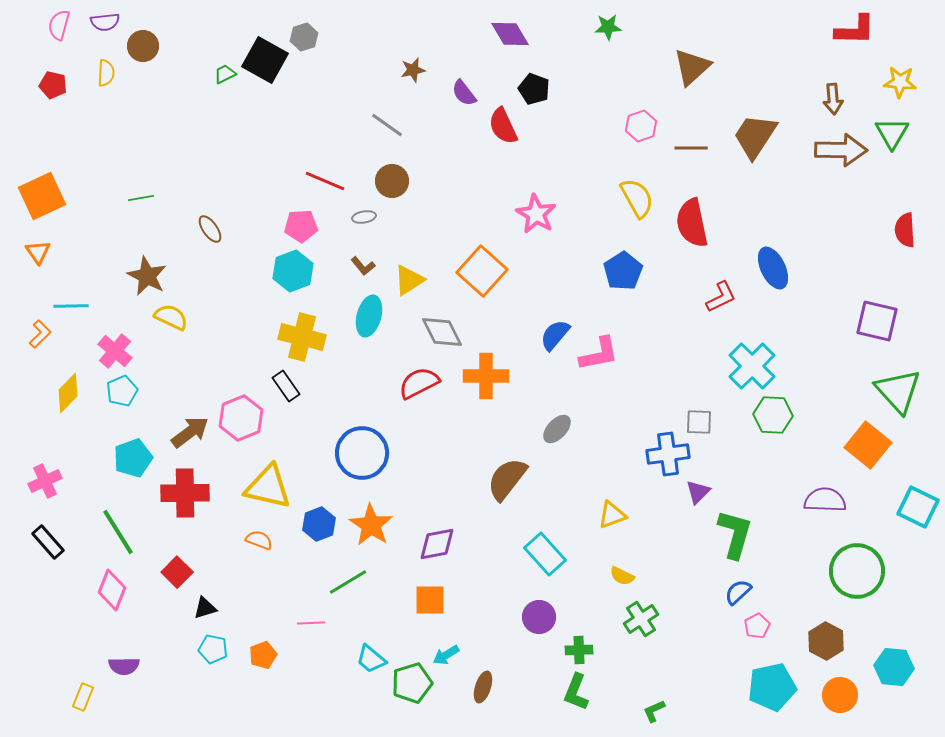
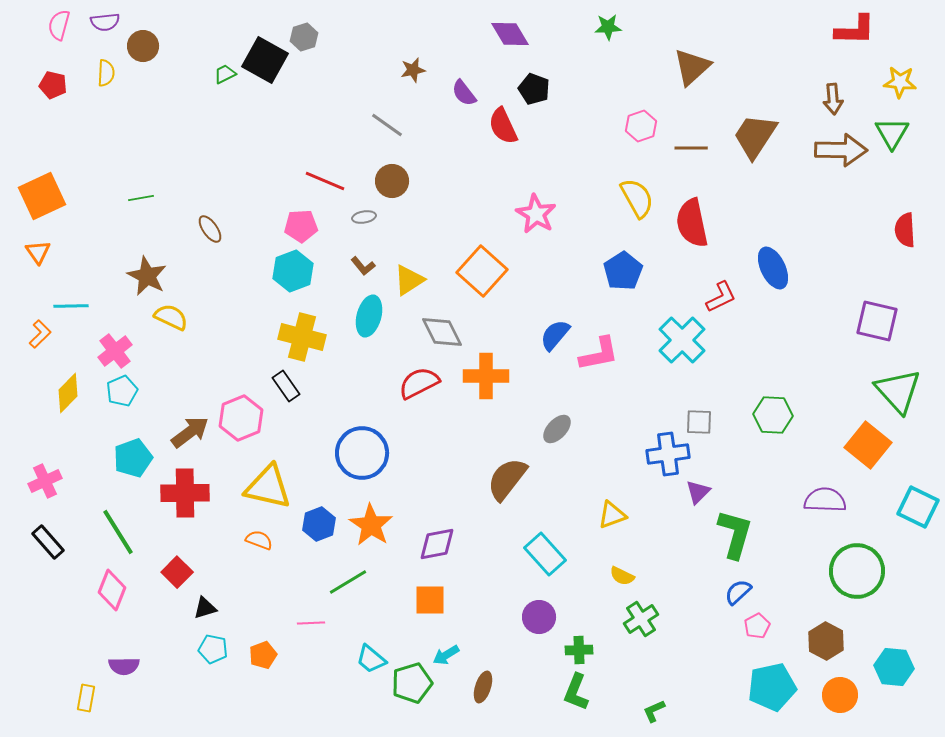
pink cross at (115, 351): rotated 12 degrees clockwise
cyan cross at (752, 366): moved 70 px left, 26 px up
yellow rectangle at (83, 697): moved 3 px right, 1 px down; rotated 12 degrees counterclockwise
